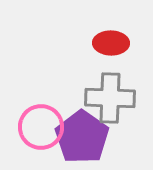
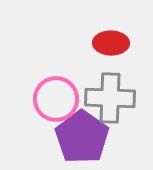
pink circle: moved 15 px right, 28 px up
